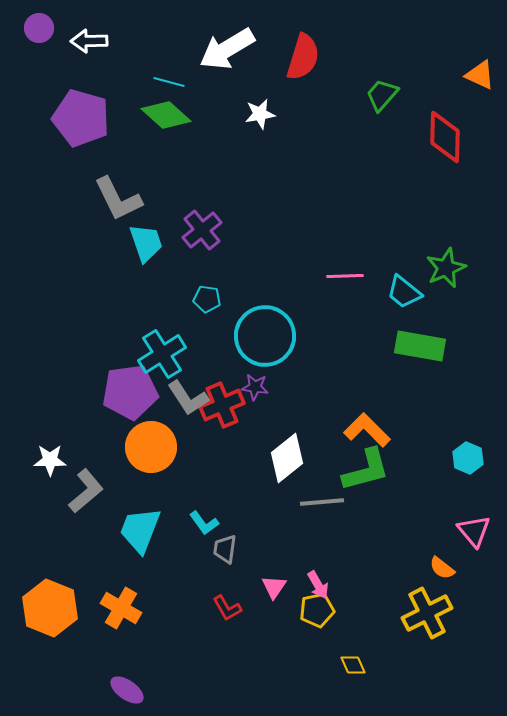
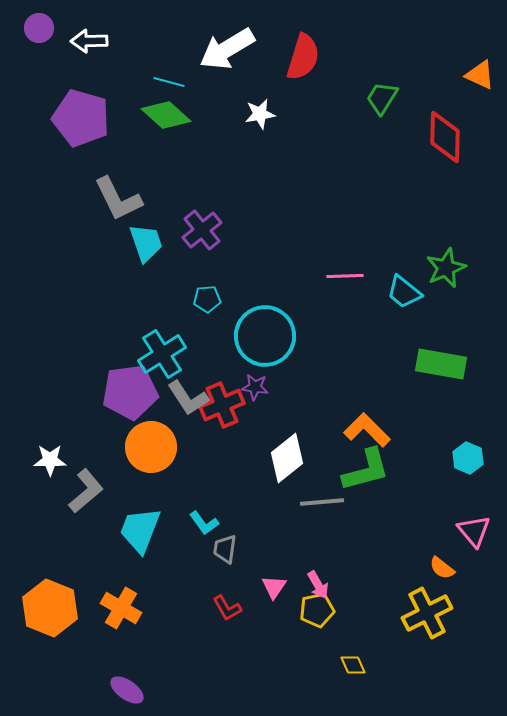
green trapezoid at (382, 95): moved 3 px down; rotated 9 degrees counterclockwise
cyan pentagon at (207, 299): rotated 12 degrees counterclockwise
green rectangle at (420, 346): moved 21 px right, 18 px down
